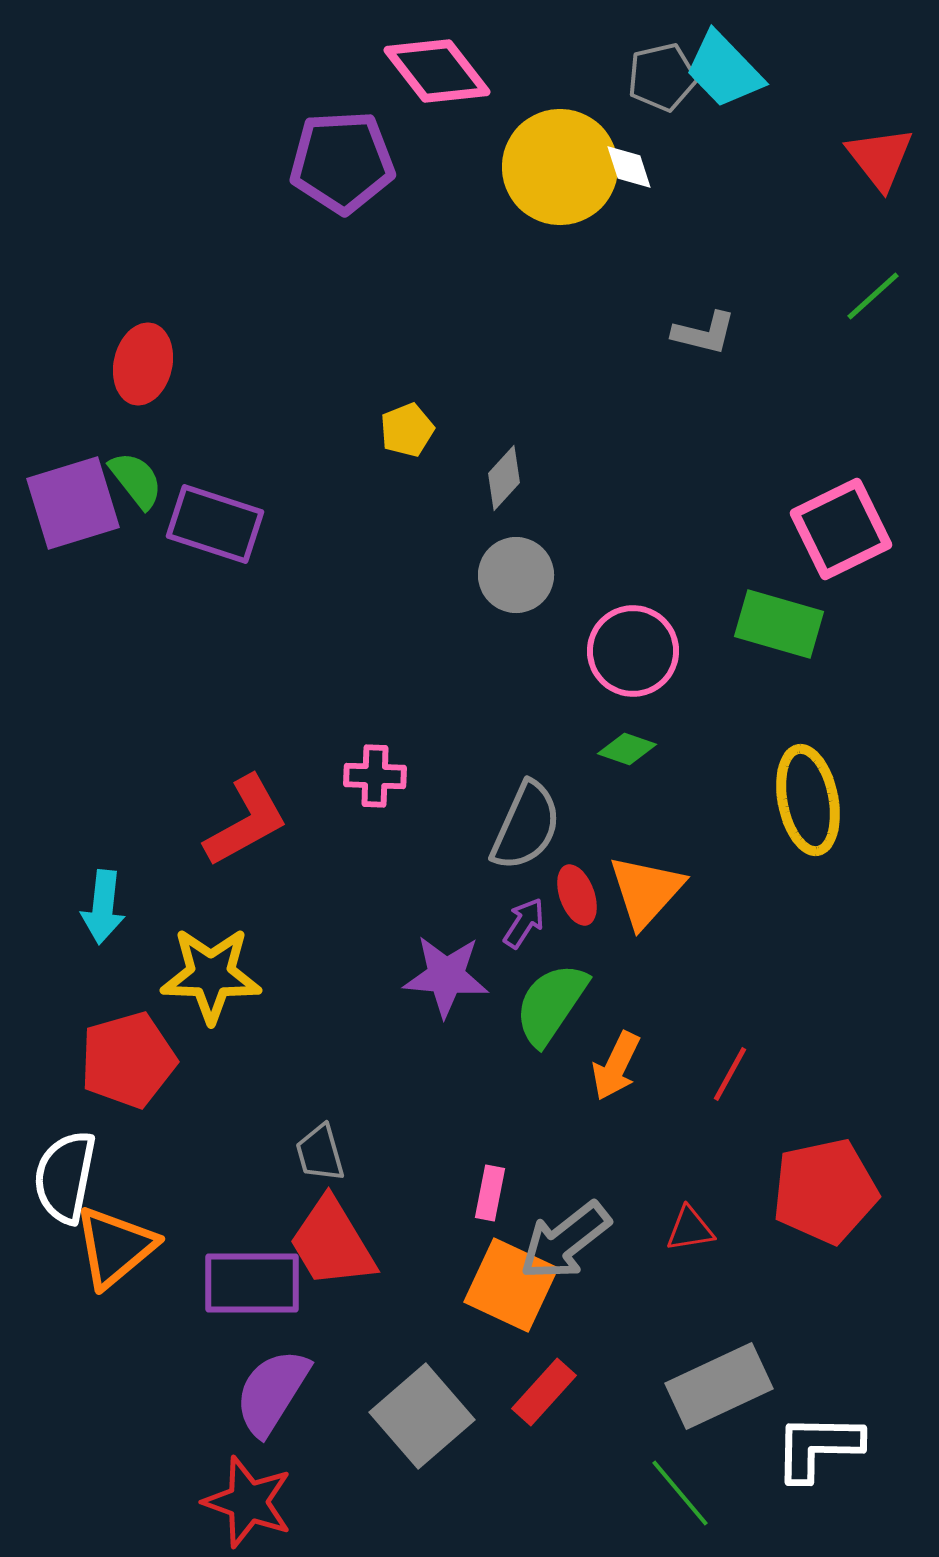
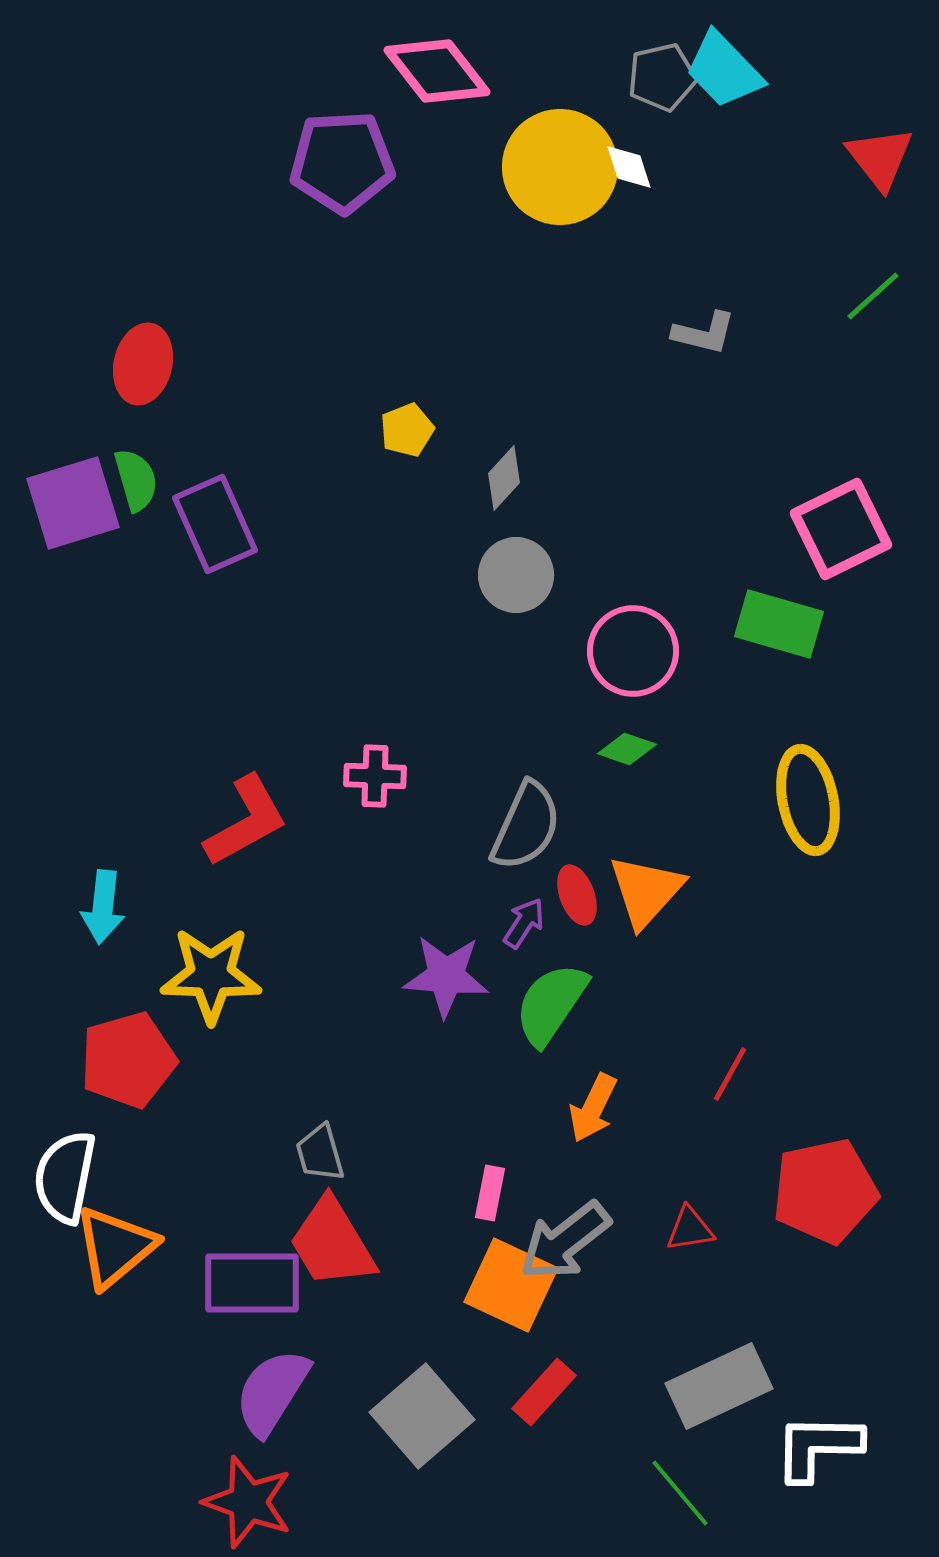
green semicircle at (136, 480): rotated 22 degrees clockwise
purple rectangle at (215, 524): rotated 48 degrees clockwise
orange arrow at (616, 1066): moved 23 px left, 42 px down
